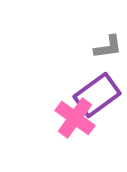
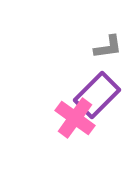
purple rectangle: rotated 9 degrees counterclockwise
